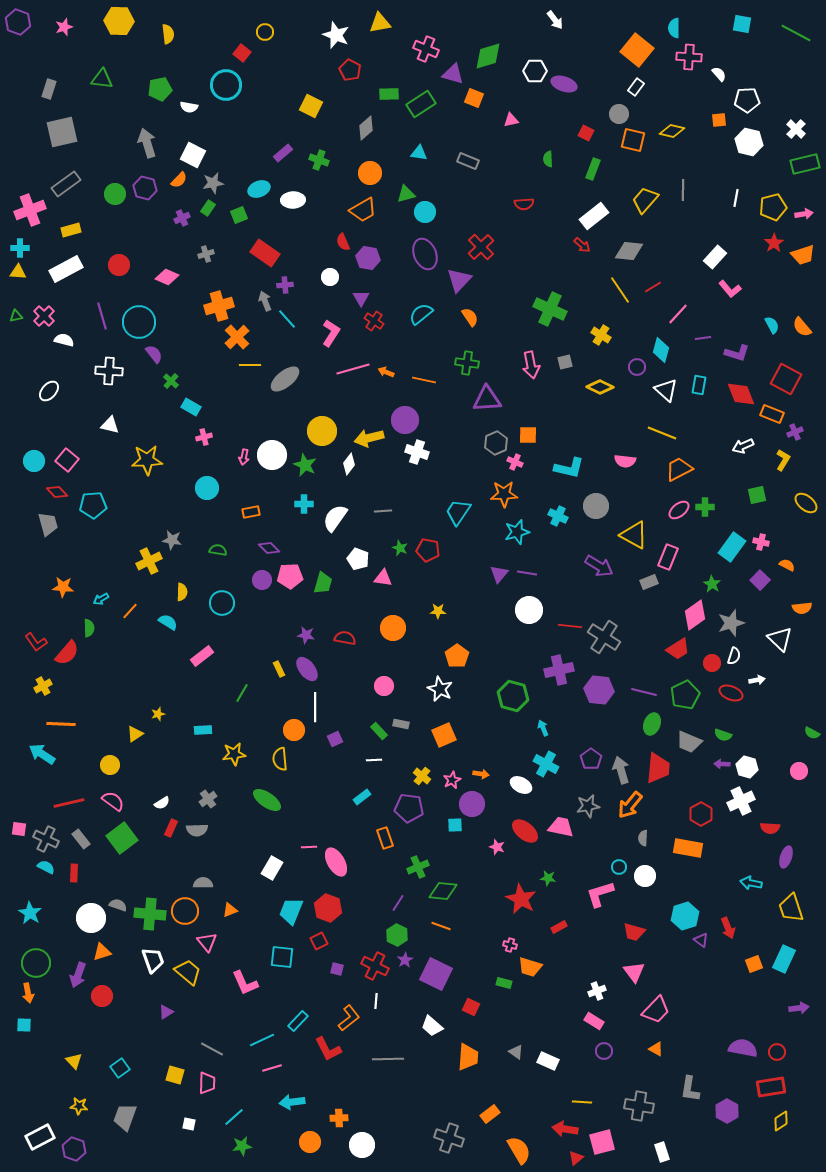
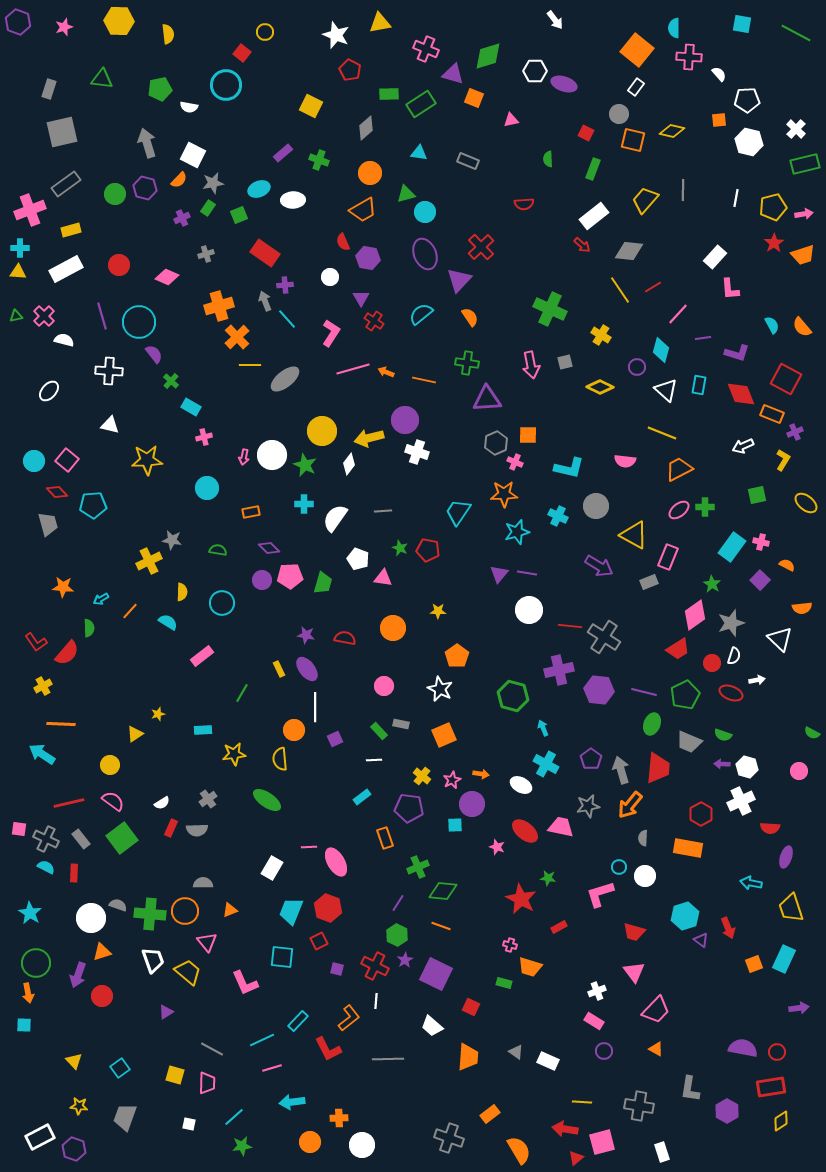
pink L-shape at (730, 289): rotated 35 degrees clockwise
